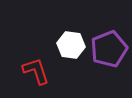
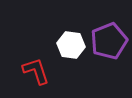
purple pentagon: moved 8 px up
